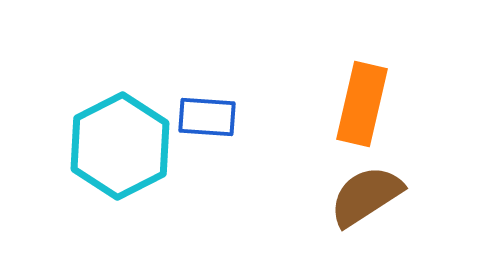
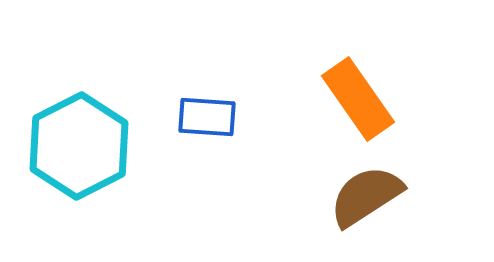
orange rectangle: moved 4 px left, 5 px up; rotated 48 degrees counterclockwise
cyan hexagon: moved 41 px left
